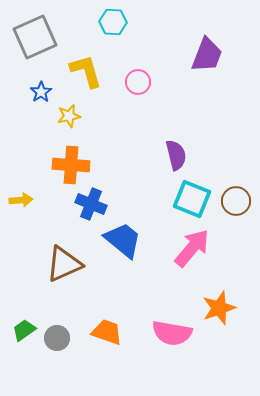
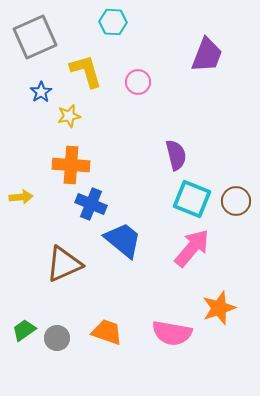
yellow arrow: moved 3 px up
